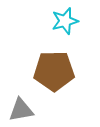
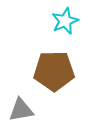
cyan star: rotated 8 degrees counterclockwise
